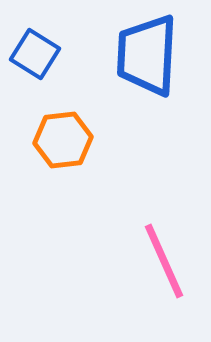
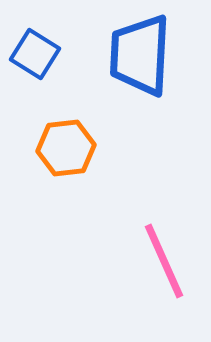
blue trapezoid: moved 7 px left
orange hexagon: moved 3 px right, 8 px down
